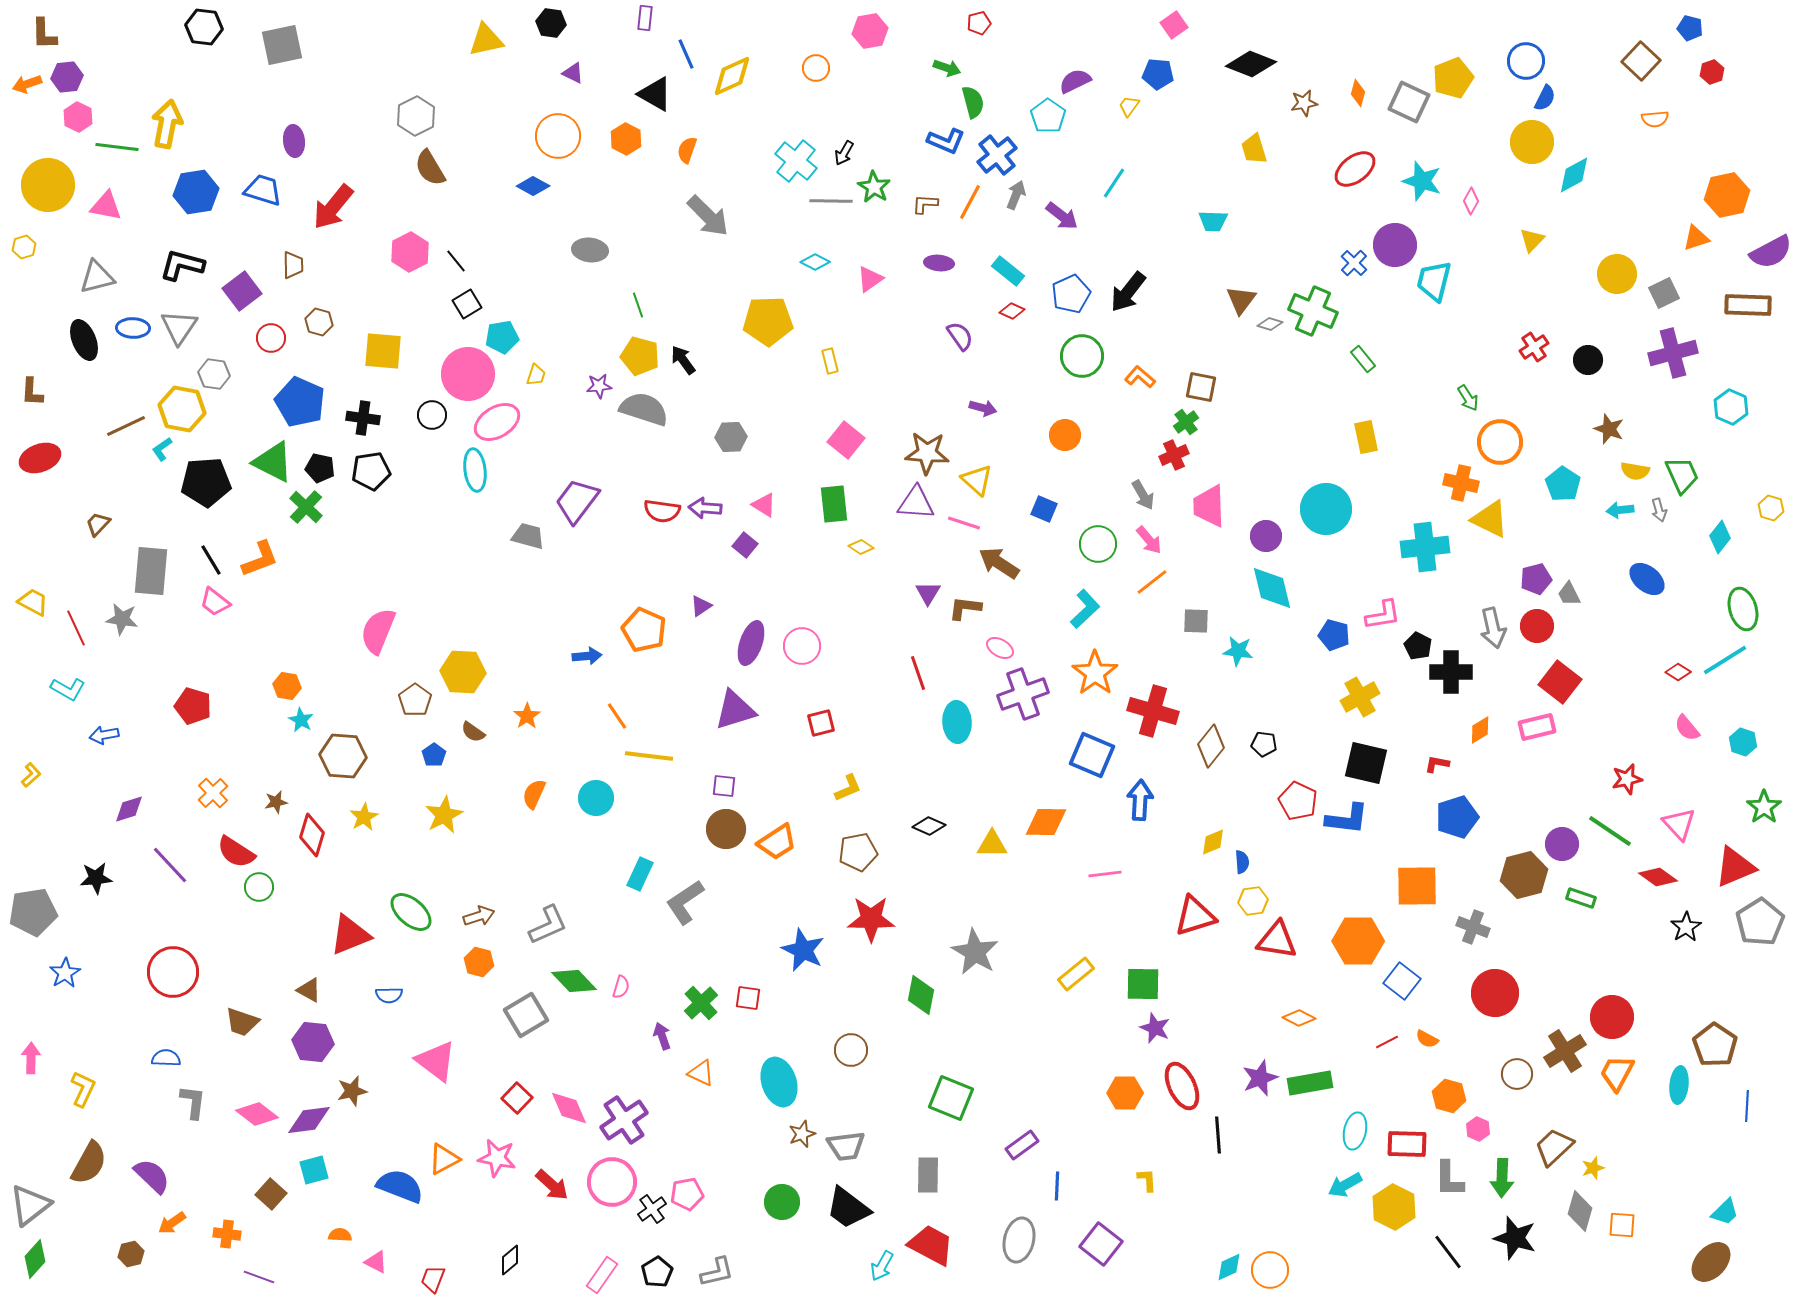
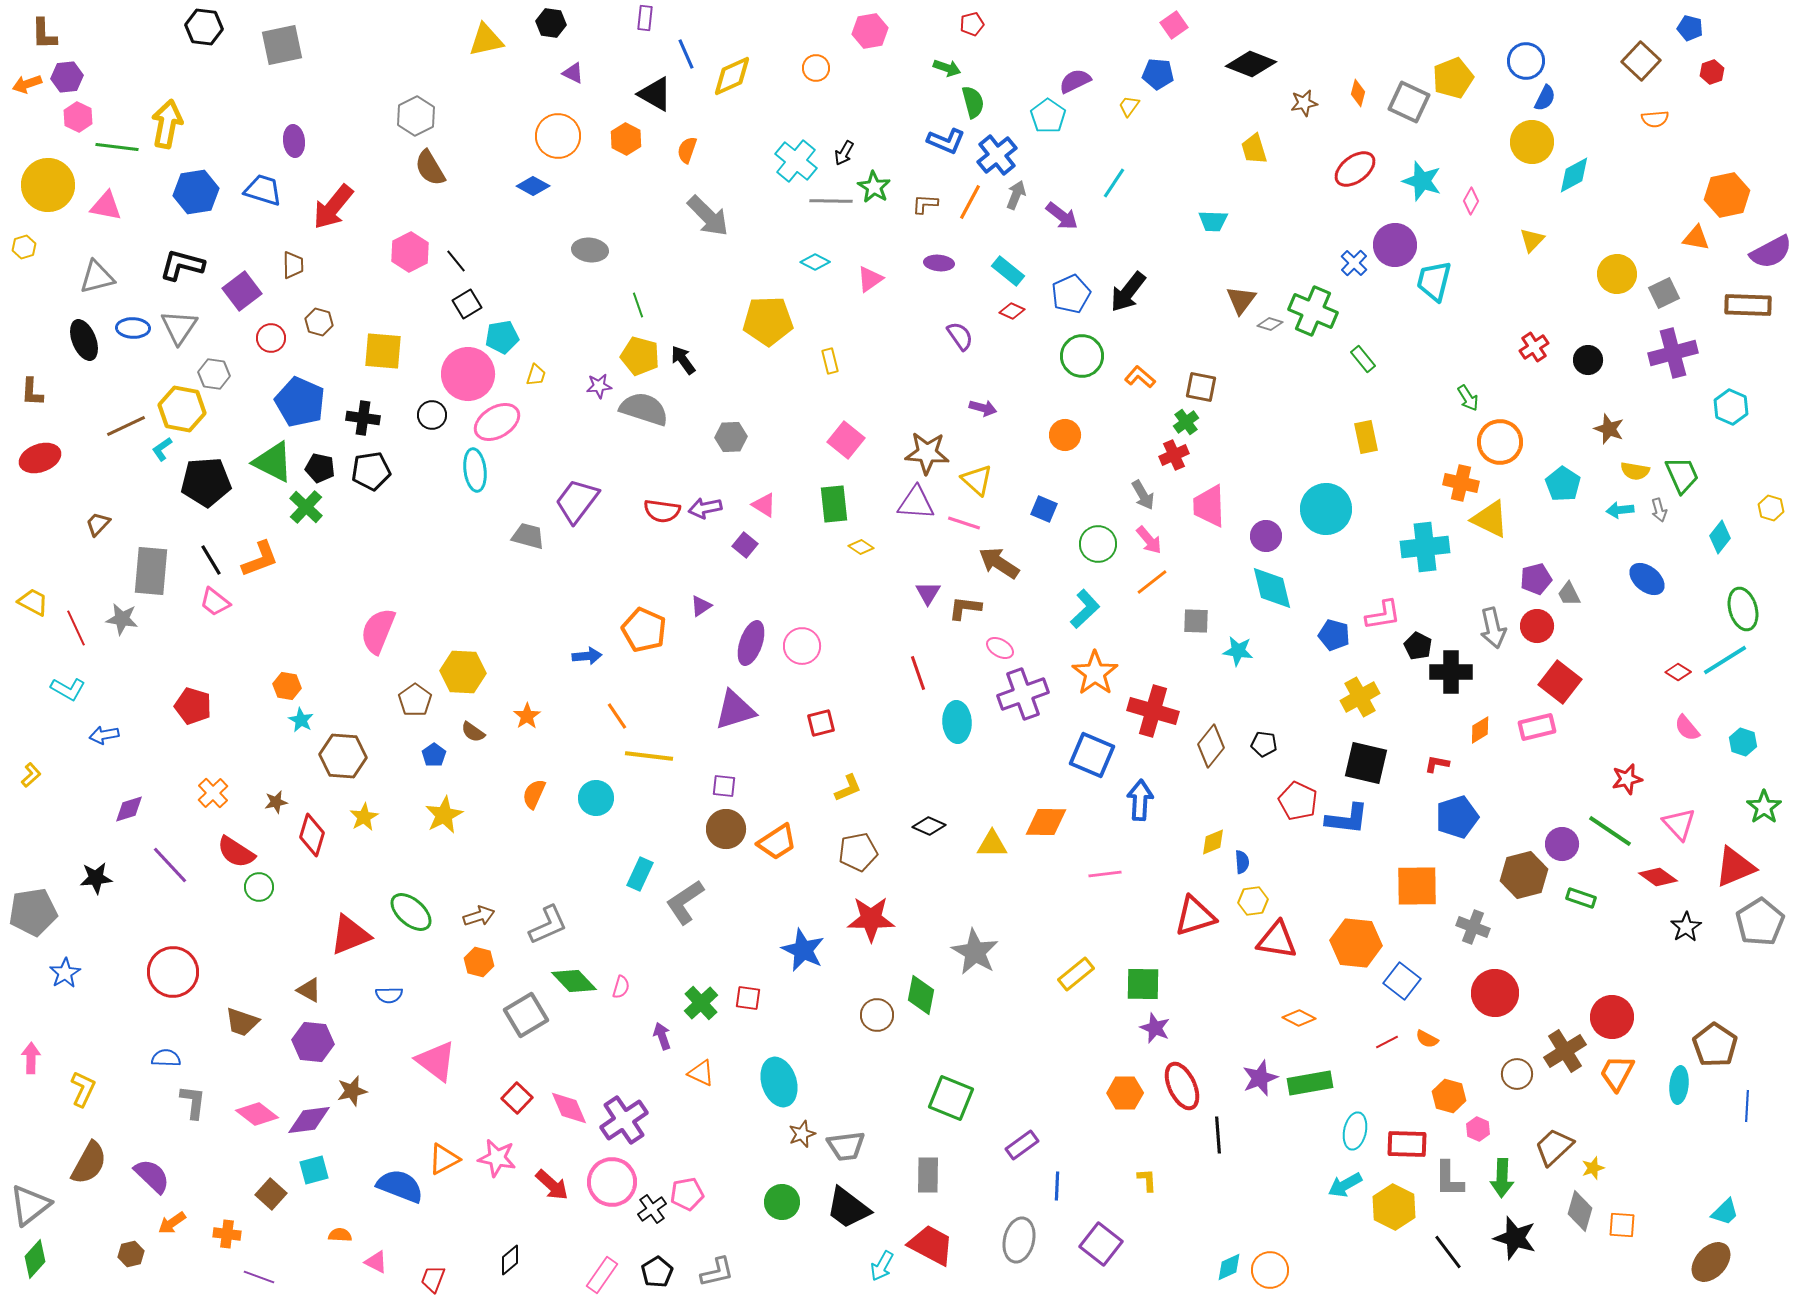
red pentagon at (979, 23): moved 7 px left, 1 px down
orange triangle at (1696, 238): rotated 28 degrees clockwise
purple arrow at (705, 508): rotated 16 degrees counterclockwise
orange hexagon at (1358, 941): moved 2 px left, 2 px down; rotated 6 degrees clockwise
brown circle at (851, 1050): moved 26 px right, 35 px up
